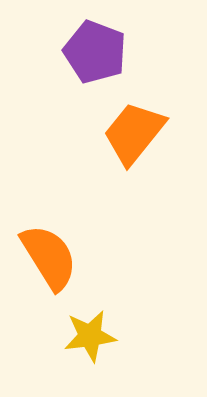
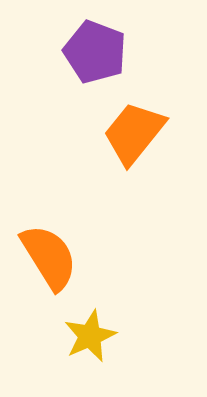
yellow star: rotated 16 degrees counterclockwise
